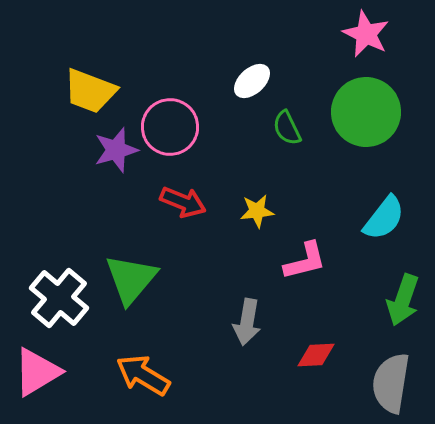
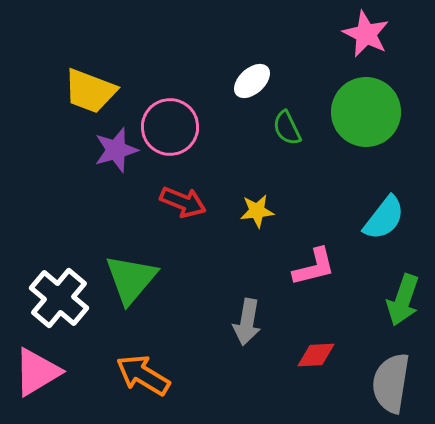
pink L-shape: moved 9 px right, 6 px down
